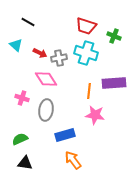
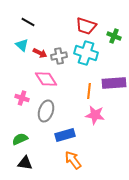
cyan triangle: moved 6 px right
gray cross: moved 2 px up
gray ellipse: moved 1 px down; rotated 10 degrees clockwise
